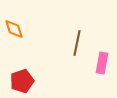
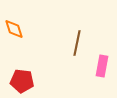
pink rectangle: moved 3 px down
red pentagon: rotated 25 degrees clockwise
